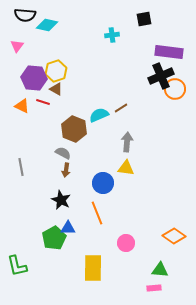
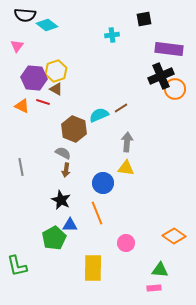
cyan diamond: rotated 25 degrees clockwise
purple rectangle: moved 3 px up
blue triangle: moved 2 px right, 3 px up
